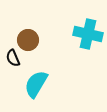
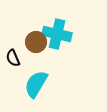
cyan cross: moved 31 px left
brown circle: moved 8 px right, 2 px down
